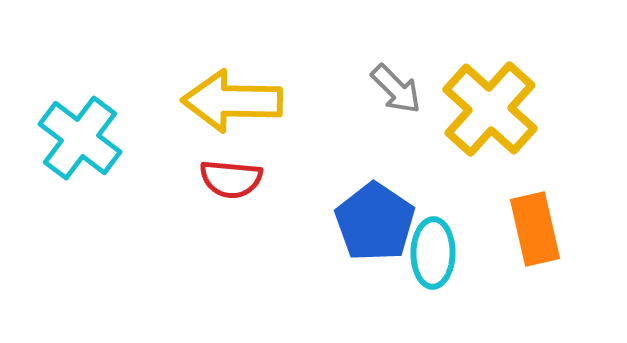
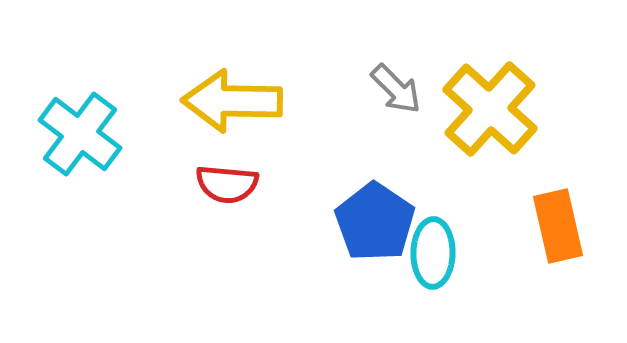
cyan cross: moved 4 px up
red semicircle: moved 4 px left, 5 px down
orange rectangle: moved 23 px right, 3 px up
